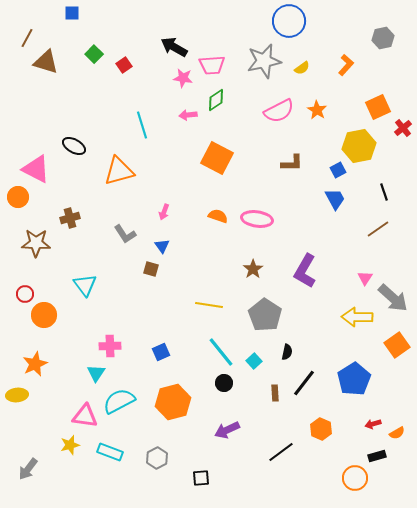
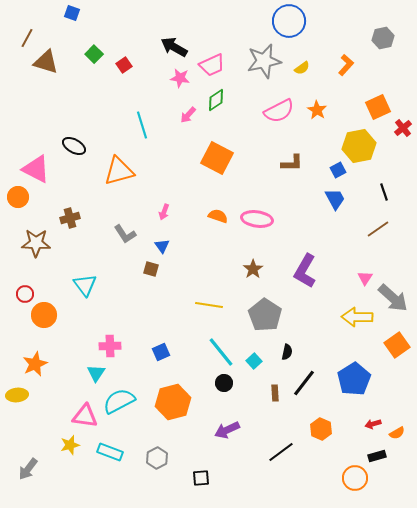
blue square at (72, 13): rotated 21 degrees clockwise
pink trapezoid at (212, 65): rotated 20 degrees counterclockwise
pink star at (183, 78): moved 3 px left
pink arrow at (188, 115): rotated 42 degrees counterclockwise
